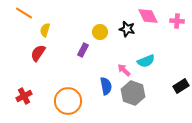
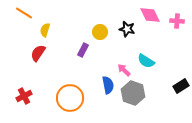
pink diamond: moved 2 px right, 1 px up
cyan semicircle: rotated 54 degrees clockwise
blue semicircle: moved 2 px right, 1 px up
orange circle: moved 2 px right, 3 px up
